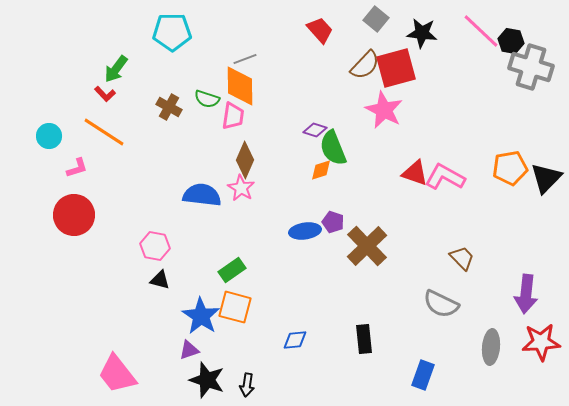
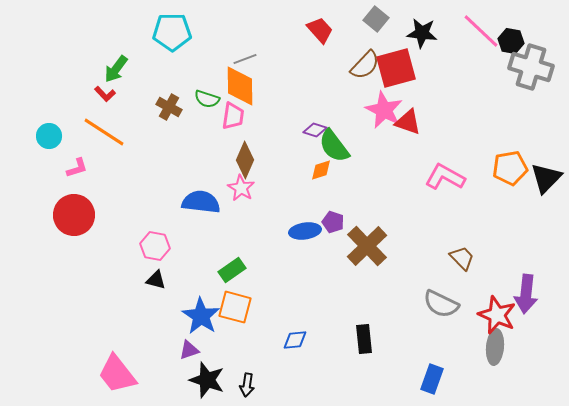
green semicircle at (333, 148): moved 1 px right, 2 px up; rotated 15 degrees counterclockwise
red triangle at (415, 173): moved 7 px left, 51 px up
blue semicircle at (202, 195): moved 1 px left, 7 px down
black triangle at (160, 280): moved 4 px left
red star at (541, 342): moved 44 px left, 27 px up; rotated 27 degrees clockwise
gray ellipse at (491, 347): moved 4 px right
blue rectangle at (423, 375): moved 9 px right, 4 px down
